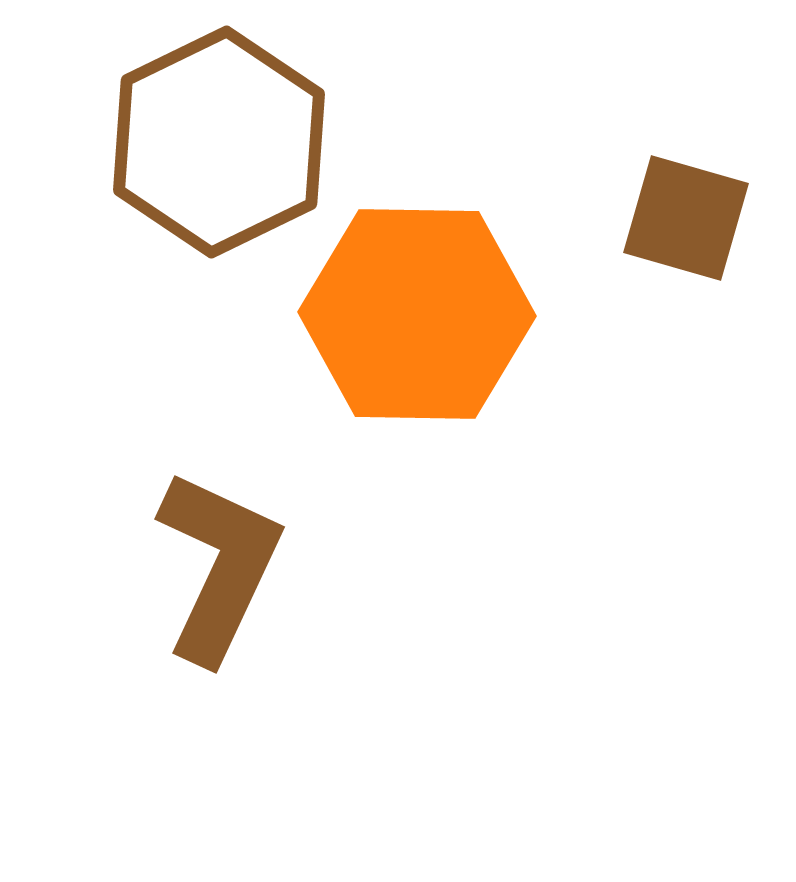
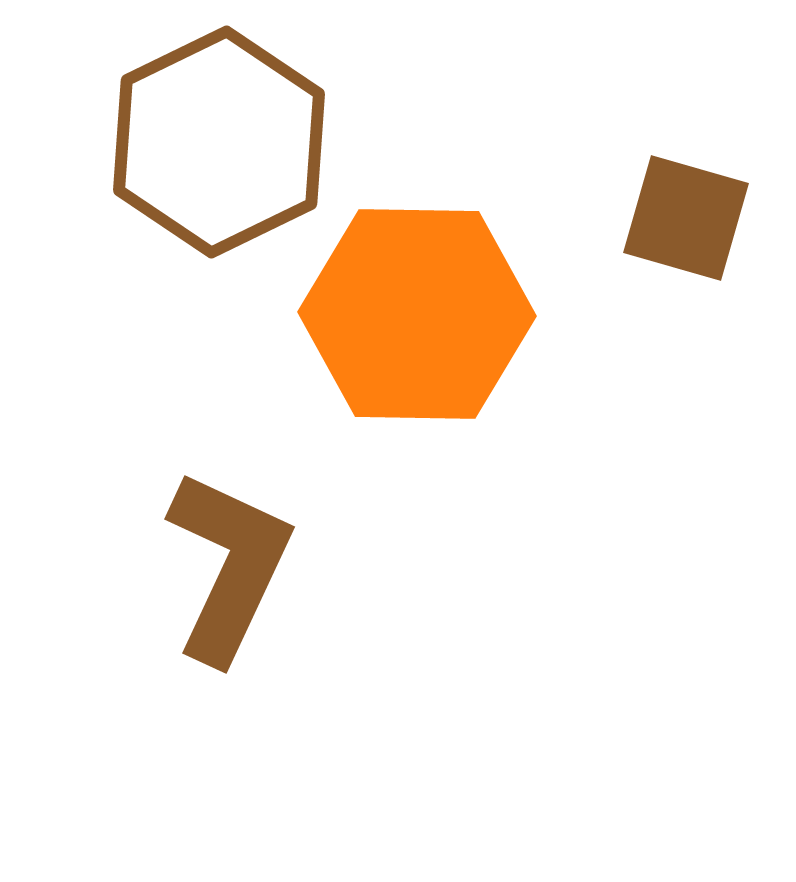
brown L-shape: moved 10 px right
